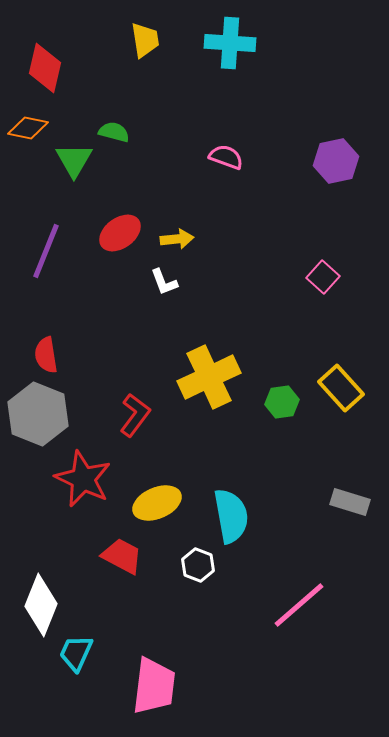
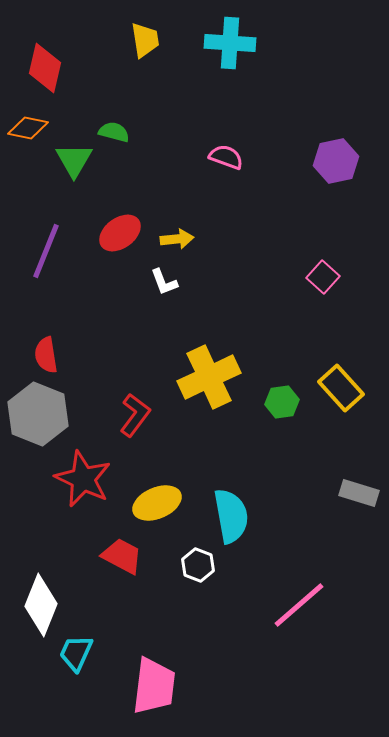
gray rectangle: moved 9 px right, 9 px up
